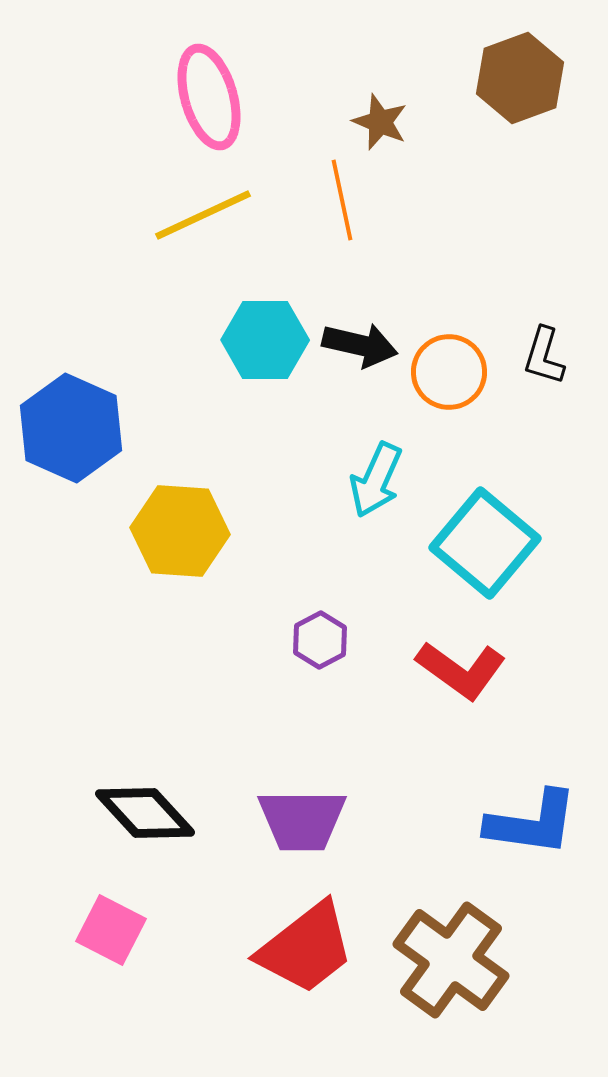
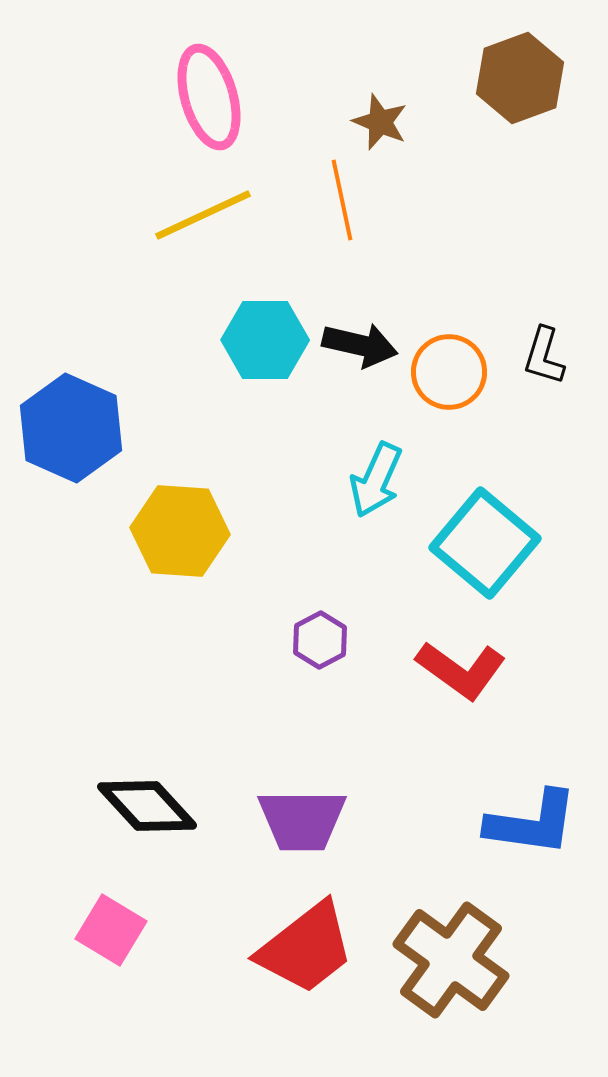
black diamond: moved 2 px right, 7 px up
pink square: rotated 4 degrees clockwise
